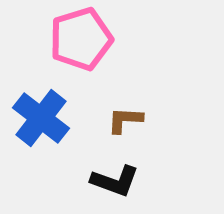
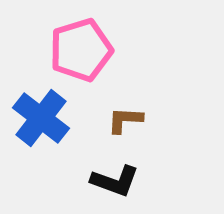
pink pentagon: moved 11 px down
